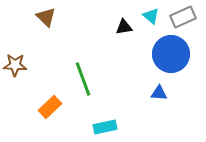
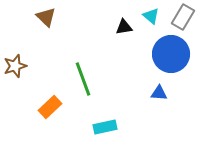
gray rectangle: rotated 35 degrees counterclockwise
brown star: moved 1 px down; rotated 20 degrees counterclockwise
